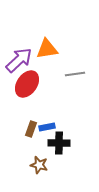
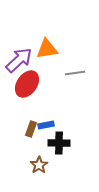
gray line: moved 1 px up
blue rectangle: moved 1 px left, 2 px up
brown star: rotated 24 degrees clockwise
